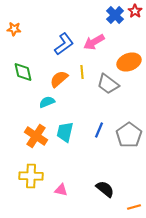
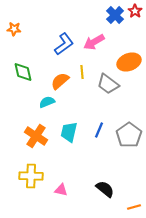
orange semicircle: moved 1 px right, 2 px down
cyan trapezoid: moved 4 px right
